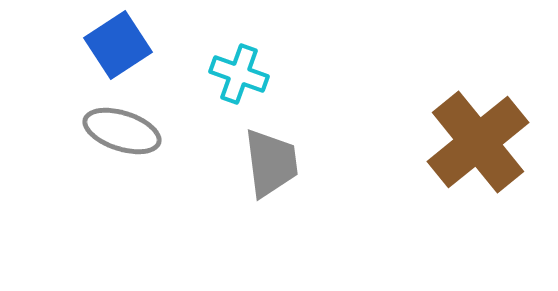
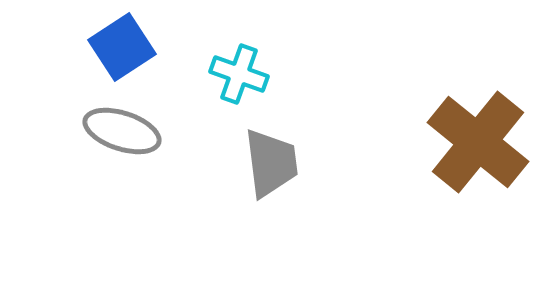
blue square: moved 4 px right, 2 px down
brown cross: rotated 12 degrees counterclockwise
